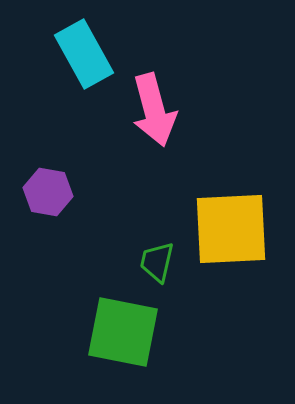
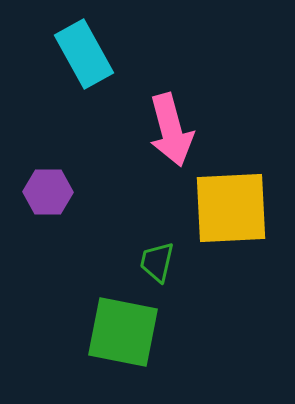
pink arrow: moved 17 px right, 20 px down
purple hexagon: rotated 9 degrees counterclockwise
yellow square: moved 21 px up
